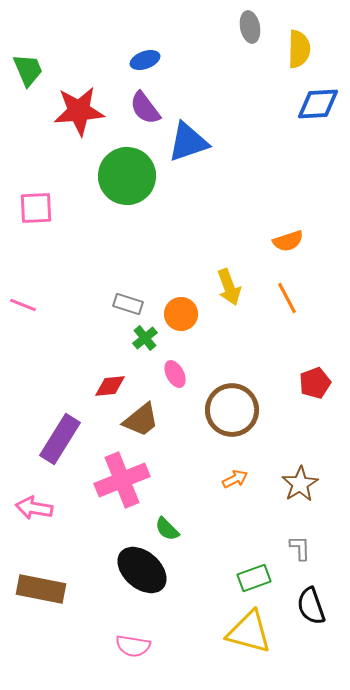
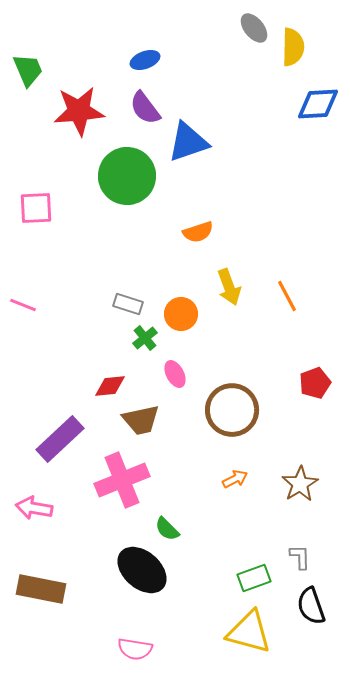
gray ellipse: moved 4 px right, 1 px down; rotated 28 degrees counterclockwise
yellow semicircle: moved 6 px left, 2 px up
orange semicircle: moved 90 px left, 9 px up
orange line: moved 2 px up
brown trapezoid: rotated 27 degrees clockwise
purple rectangle: rotated 15 degrees clockwise
gray L-shape: moved 9 px down
pink semicircle: moved 2 px right, 3 px down
